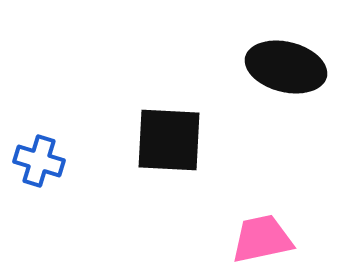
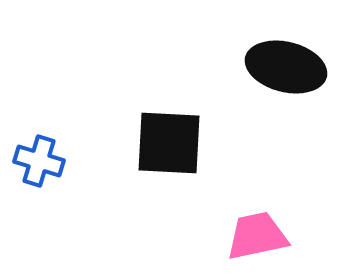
black square: moved 3 px down
pink trapezoid: moved 5 px left, 3 px up
